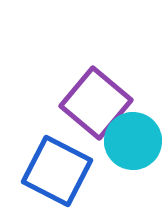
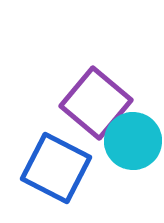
blue square: moved 1 px left, 3 px up
